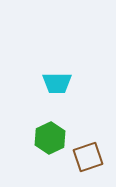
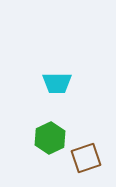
brown square: moved 2 px left, 1 px down
